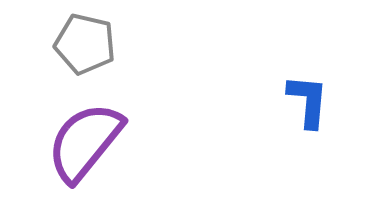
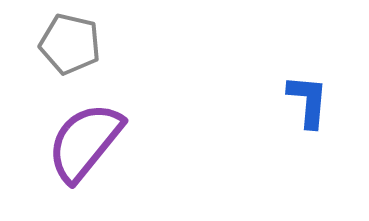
gray pentagon: moved 15 px left
